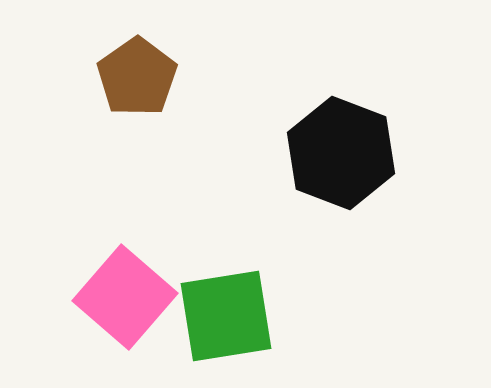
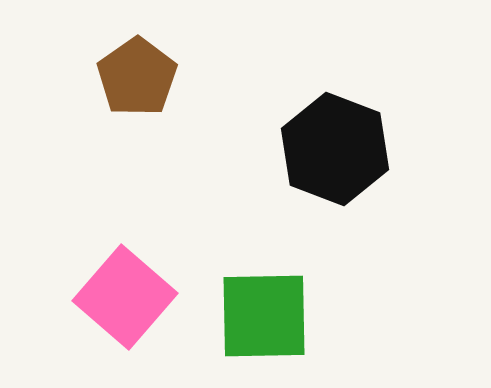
black hexagon: moved 6 px left, 4 px up
green square: moved 38 px right; rotated 8 degrees clockwise
